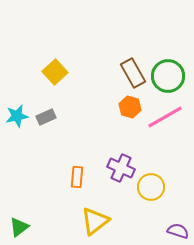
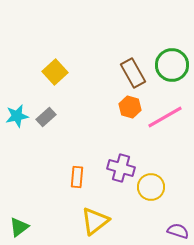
green circle: moved 4 px right, 11 px up
gray rectangle: rotated 18 degrees counterclockwise
purple cross: rotated 8 degrees counterclockwise
